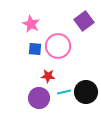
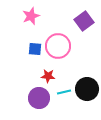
pink star: moved 8 px up; rotated 24 degrees clockwise
black circle: moved 1 px right, 3 px up
